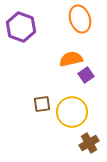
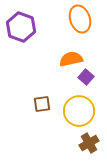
purple square: moved 2 px down; rotated 14 degrees counterclockwise
yellow circle: moved 7 px right, 1 px up
